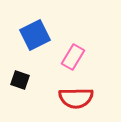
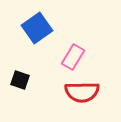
blue square: moved 2 px right, 7 px up; rotated 8 degrees counterclockwise
red semicircle: moved 6 px right, 6 px up
